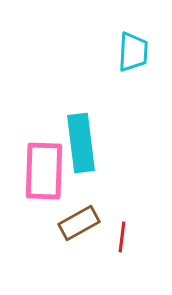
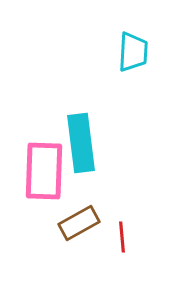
red line: rotated 12 degrees counterclockwise
